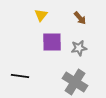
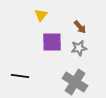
brown arrow: moved 9 px down
